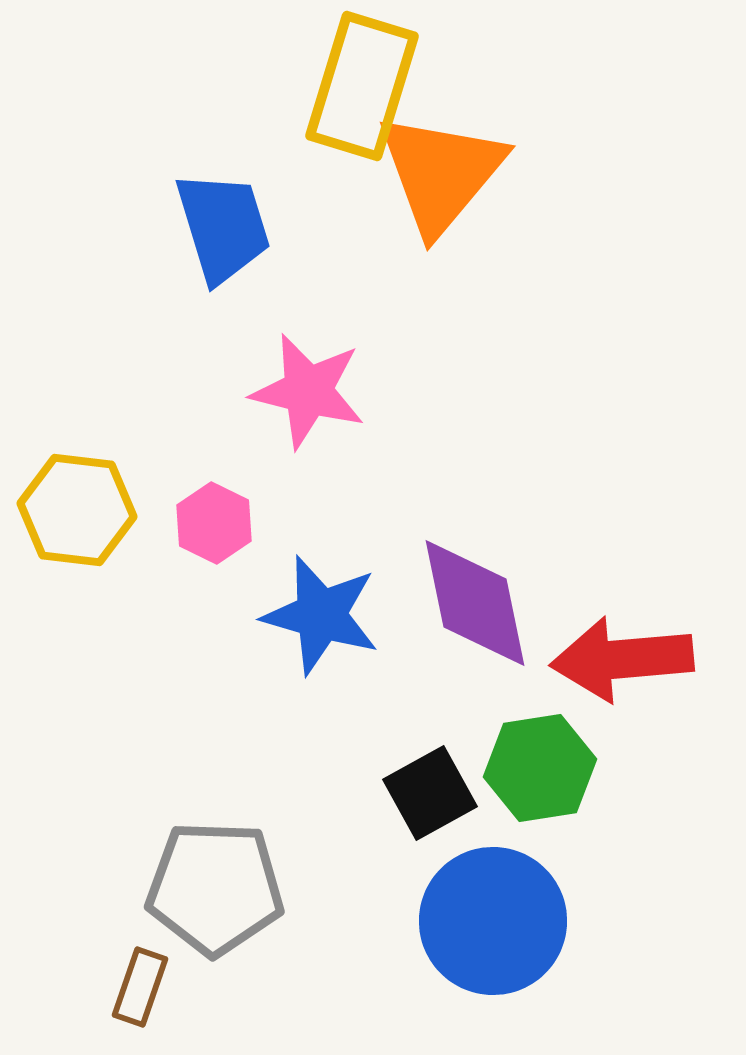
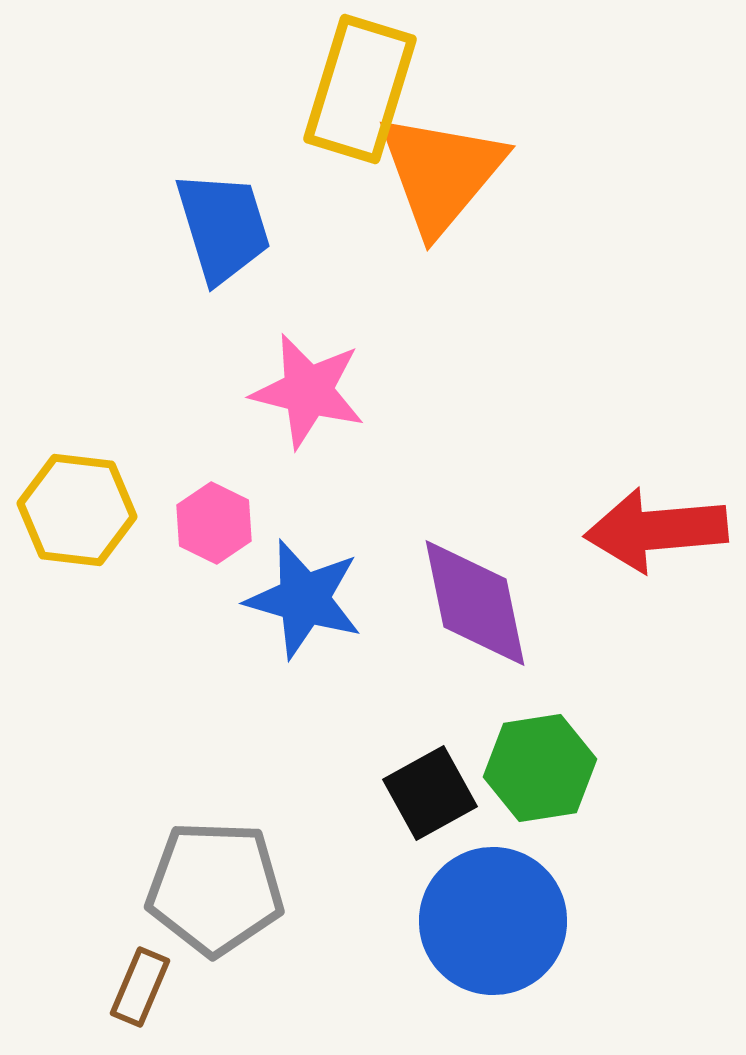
yellow rectangle: moved 2 px left, 3 px down
blue star: moved 17 px left, 16 px up
red arrow: moved 34 px right, 129 px up
brown rectangle: rotated 4 degrees clockwise
